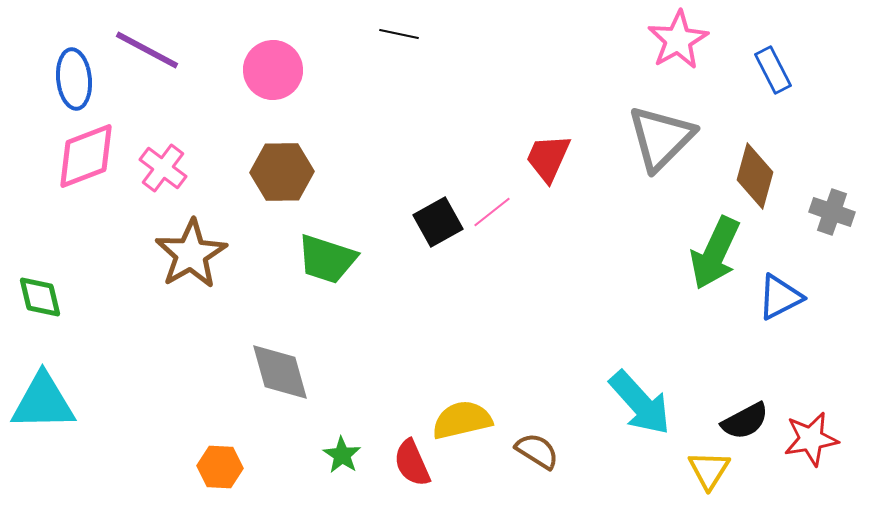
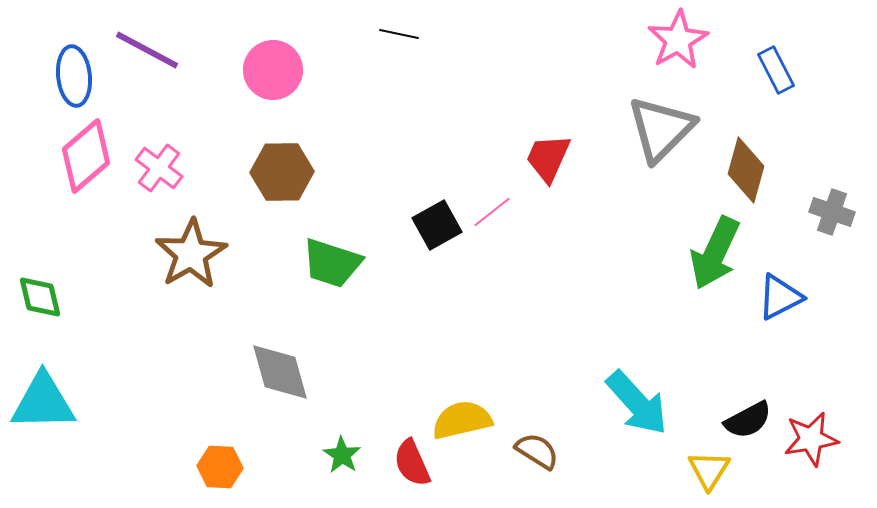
blue rectangle: moved 3 px right
blue ellipse: moved 3 px up
gray triangle: moved 9 px up
pink diamond: rotated 20 degrees counterclockwise
pink cross: moved 4 px left
brown diamond: moved 9 px left, 6 px up
black square: moved 1 px left, 3 px down
green trapezoid: moved 5 px right, 4 px down
cyan arrow: moved 3 px left
black semicircle: moved 3 px right, 1 px up
